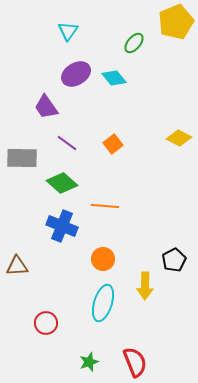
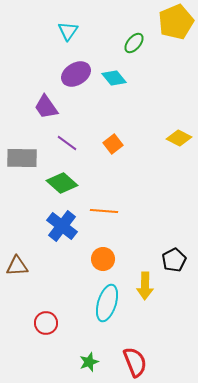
orange line: moved 1 px left, 5 px down
blue cross: rotated 16 degrees clockwise
cyan ellipse: moved 4 px right
